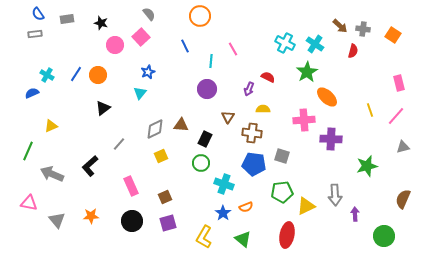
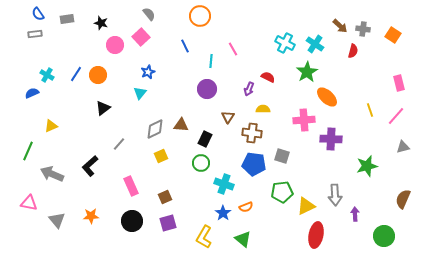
red ellipse at (287, 235): moved 29 px right
